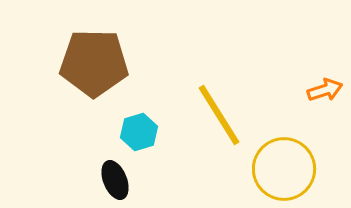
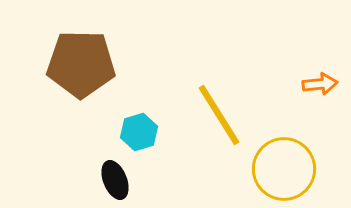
brown pentagon: moved 13 px left, 1 px down
orange arrow: moved 5 px left, 6 px up; rotated 12 degrees clockwise
